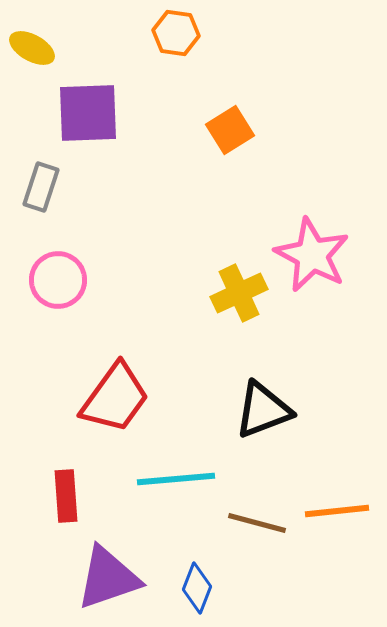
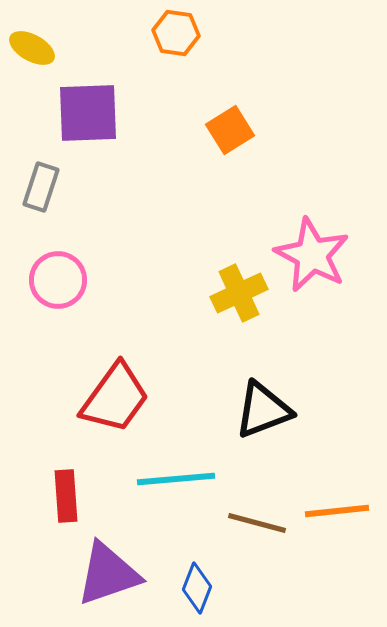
purple triangle: moved 4 px up
